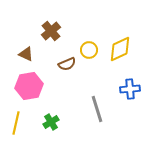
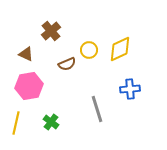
green cross: rotated 21 degrees counterclockwise
